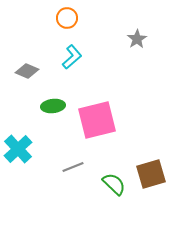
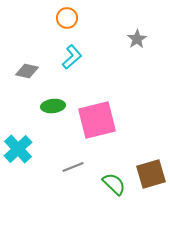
gray diamond: rotated 10 degrees counterclockwise
